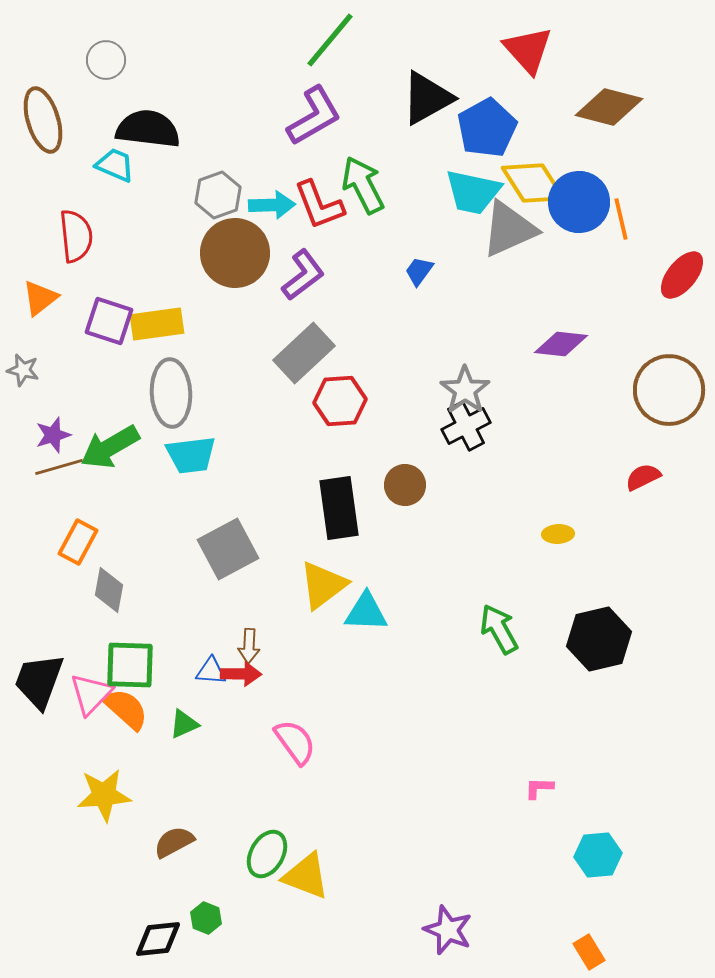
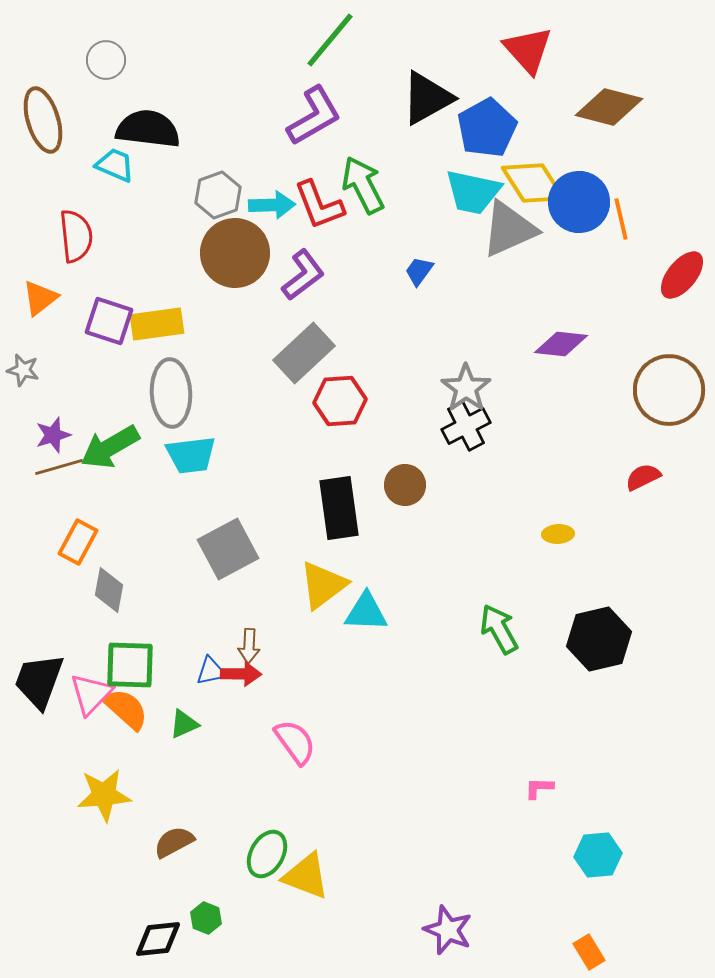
gray star at (465, 390): moved 1 px right, 2 px up
blue triangle at (211, 671): rotated 16 degrees counterclockwise
